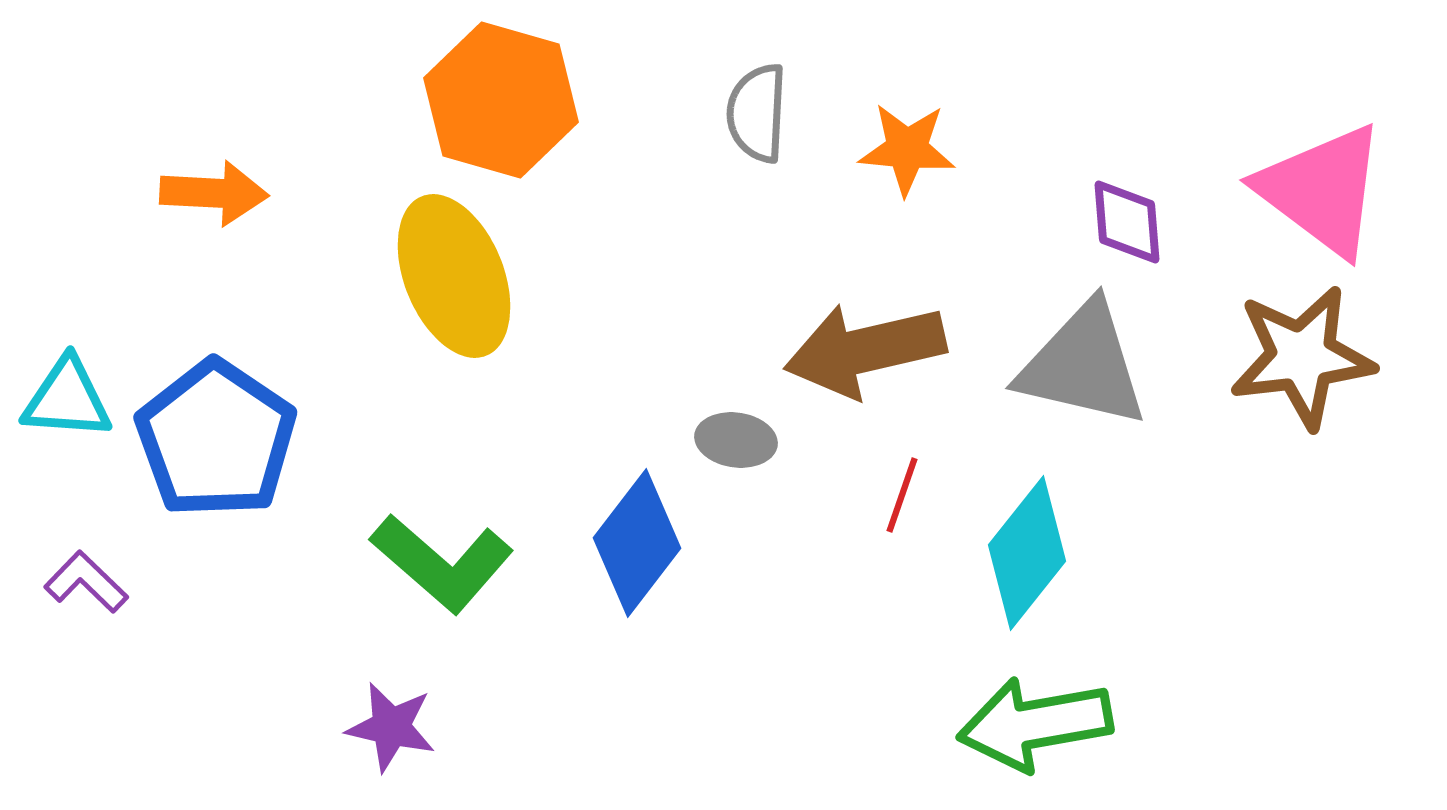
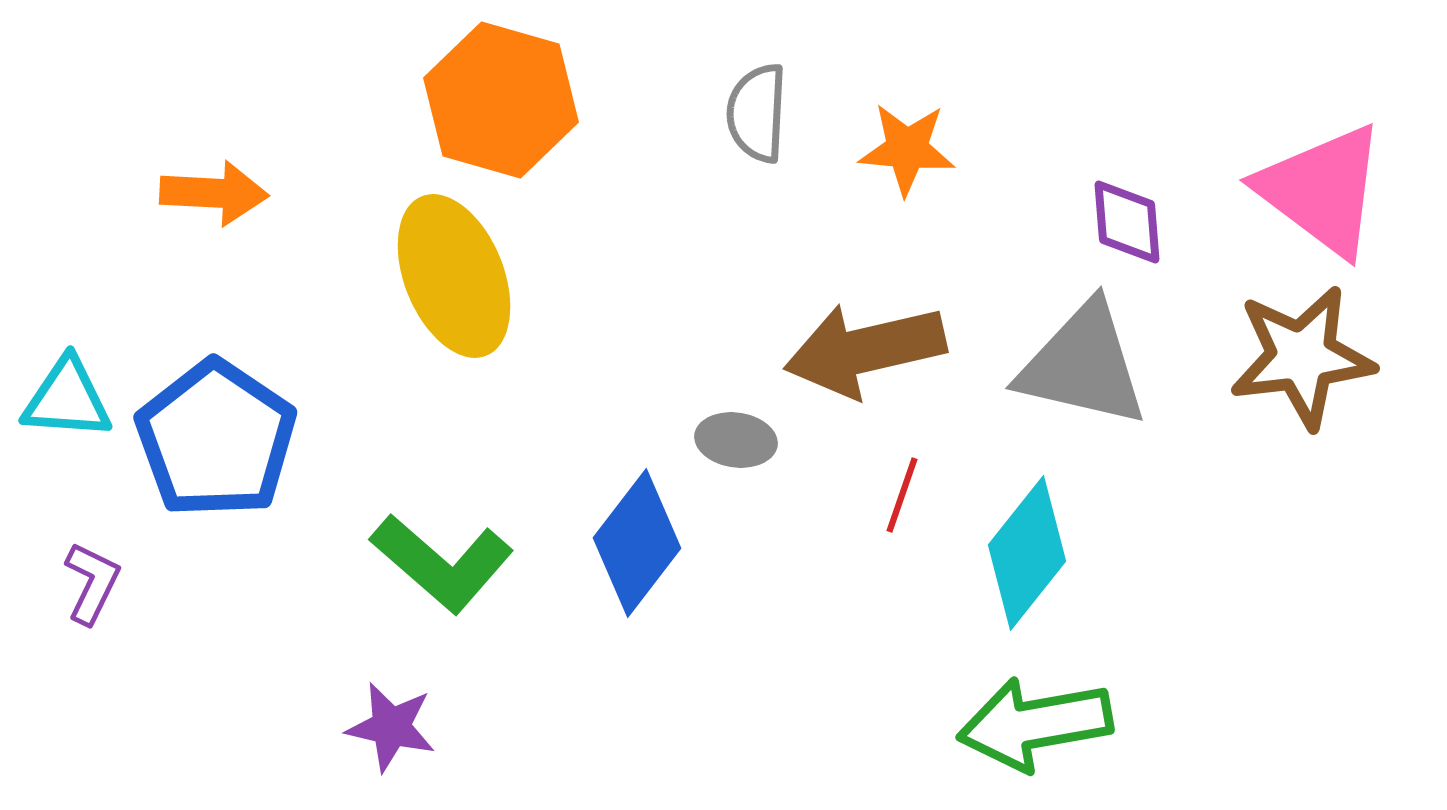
purple L-shape: moved 6 px right, 1 px down; rotated 72 degrees clockwise
